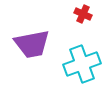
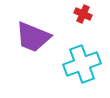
purple trapezoid: moved 1 px right, 7 px up; rotated 33 degrees clockwise
